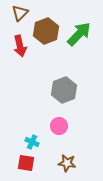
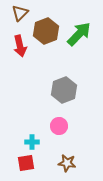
cyan cross: rotated 24 degrees counterclockwise
red square: rotated 18 degrees counterclockwise
